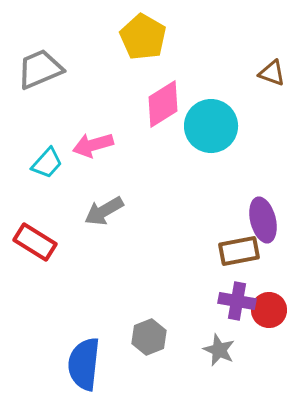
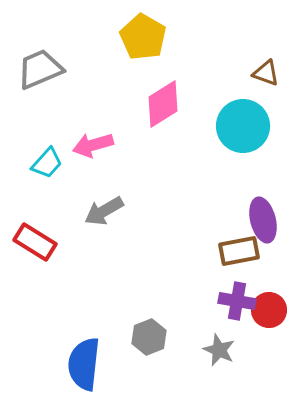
brown triangle: moved 6 px left
cyan circle: moved 32 px right
